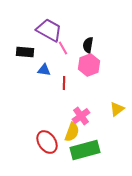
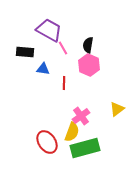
pink hexagon: rotated 15 degrees counterclockwise
blue triangle: moved 1 px left, 1 px up
green rectangle: moved 2 px up
